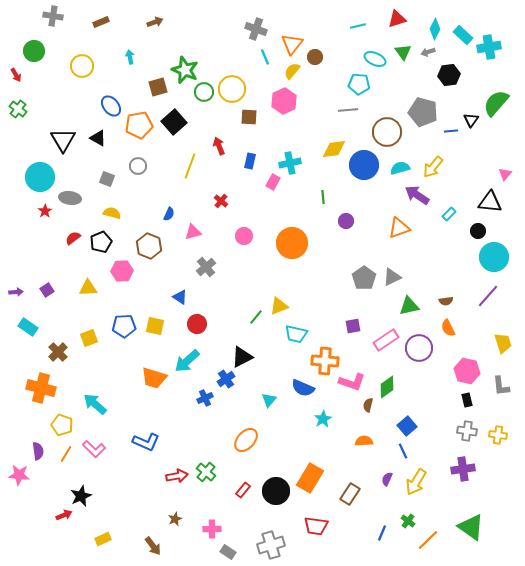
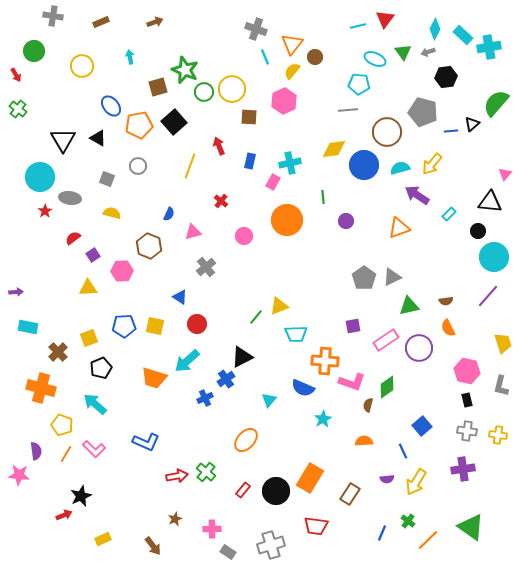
red triangle at (397, 19): moved 12 px left; rotated 36 degrees counterclockwise
black hexagon at (449, 75): moved 3 px left, 2 px down
black triangle at (471, 120): moved 1 px right, 4 px down; rotated 14 degrees clockwise
yellow arrow at (433, 167): moved 1 px left, 3 px up
black pentagon at (101, 242): moved 126 px down
orange circle at (292, 243): moved 5 px left, 23 px up
purple square at (47, 290): moved 46 px right, 35 px up
cyan rectangle at (28, 327): rotated 24 degrees counterclockwise
cyan trapezoid at (296, 334): rotated 15 degrees counterclockwise
gray L-shape at (501, 386): rotated 20 degrees clockwise
blue square at (407, 426): moved 15 px right
purple semicircle at (38, 451): moved 2 px left
purple semicircle at (387, 479): rotated 120 degrees counterclockwise
